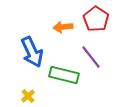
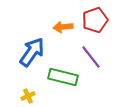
red pentagon: moved 1 px left, 1 px down; rotated 20 degrees clockwise
blue arrow: rotated 120 degrees counterclockwise
green rectangle: moved 1 px left, 2 px down
yellow cross: rotated 16 degrees clockwise
